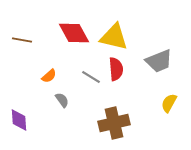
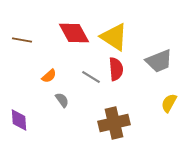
yellow triangle: rotated 20 degrees clockwise
